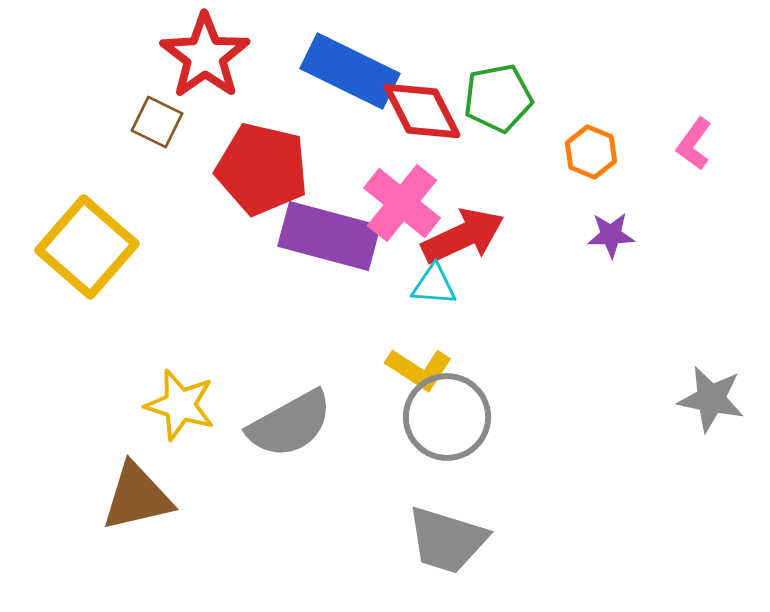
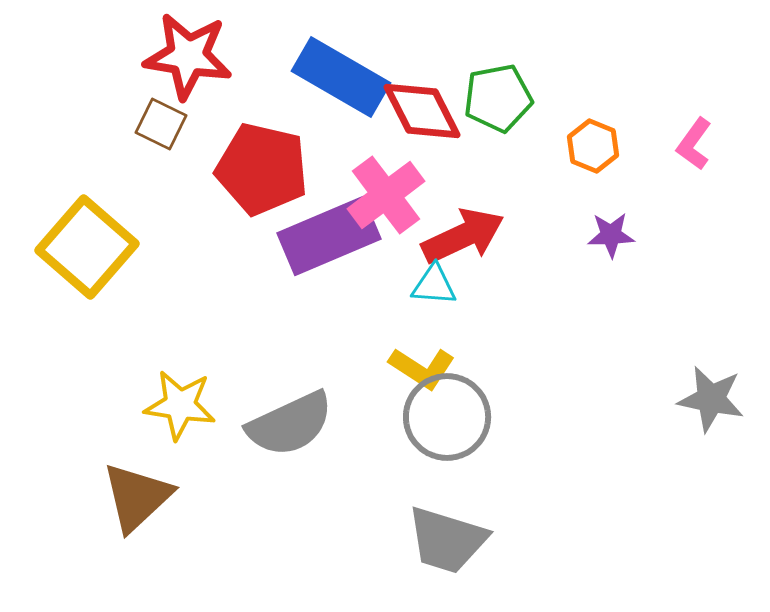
red star: moved 17 px left; rotated 28 degrees counterclockwise
blue rectangle: moved 9 px left, 6 px down; rotated 4 degrees clockwise
brown square: moved 4 px right, 2 px down
orange hexagon: moved 2 px right, 6 px up
pink cross: moved 16 px left, 8 px up; rotated 14 degrees clockwise
purple rectangle: rotated 38 degrees counterclockwise
yellow L-shape: moved 3 px right, 1 px up
yellow star: rotated 8 degrees counterclockwise
gray semicircle: rotated 4 degrees clockwise
brown triangle: rotated 30 degrees counterclockwise
